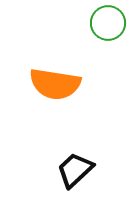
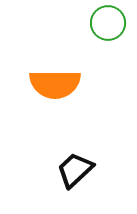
orange semicircle: rotated 9 degrees counterclockwise
